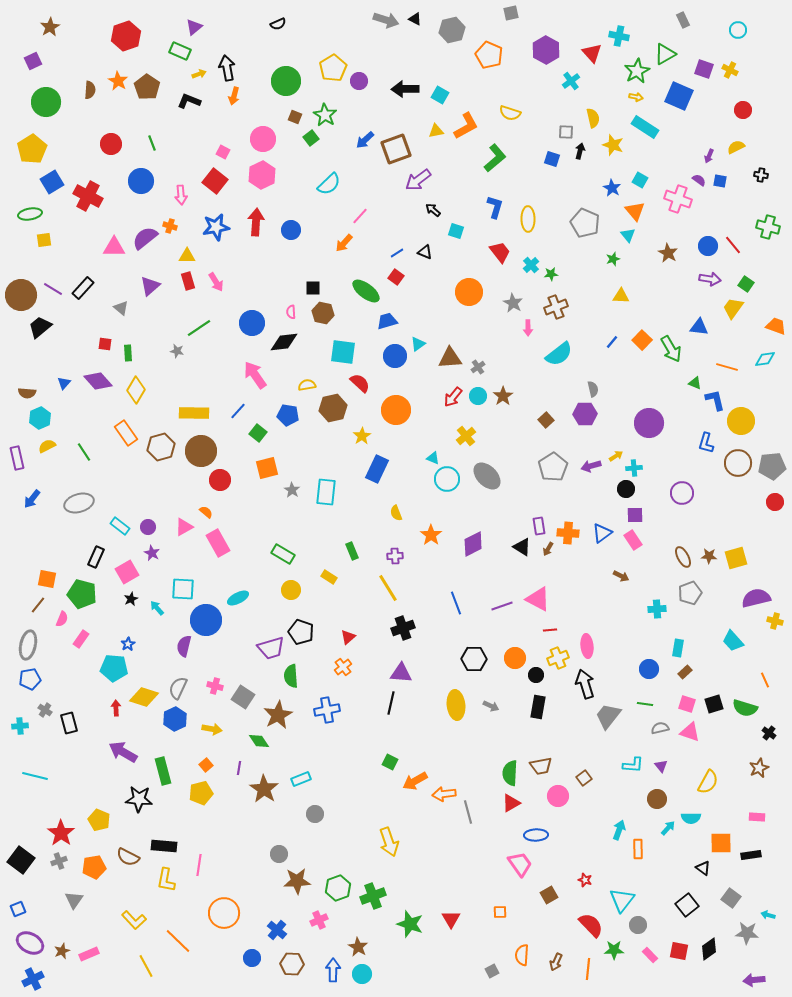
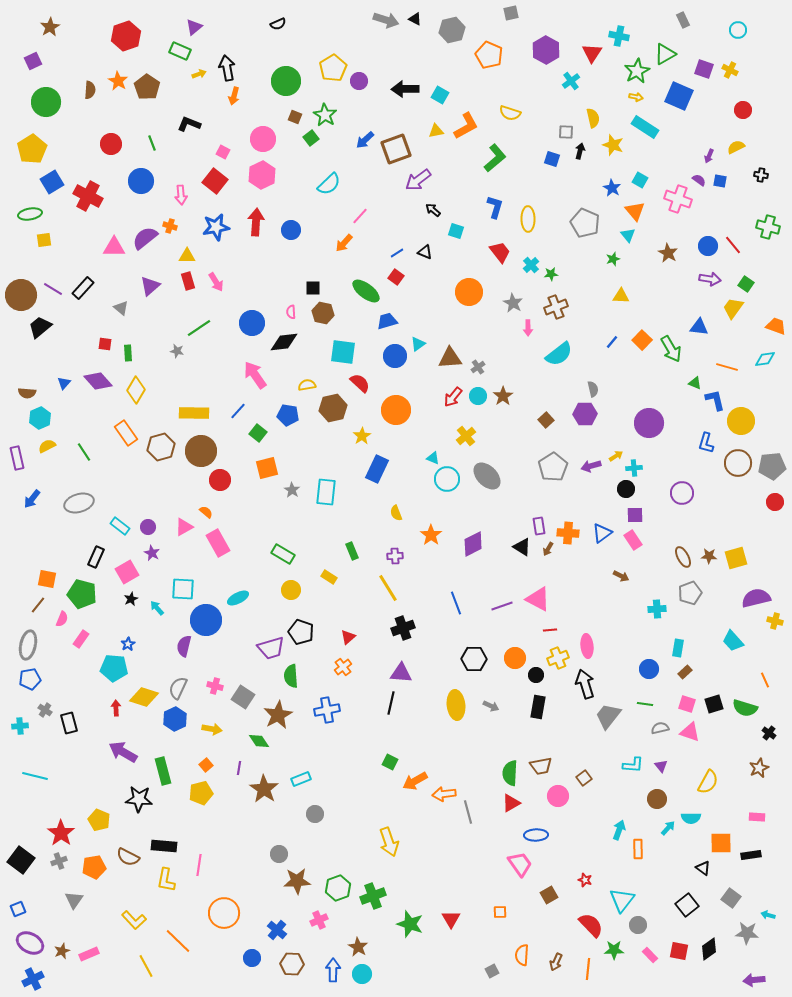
red triangle at (592, 53): rotated 15 degrees clockwise
black L-shape at (189, 101): moved 23 px down
